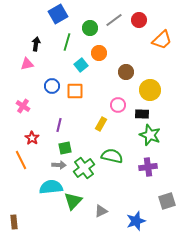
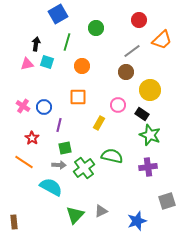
gray line: moved 18 px right, 31 px down
green circle: moved 6 px right
orange circle: moved 17 px left, 13 px down
cyan square: moved 34 px left, 3 px up; rotated 32 degrees counterclockwise
blue circle: moved 8 px left, 21 px down
orange square: moved 3 px right, 6 px down
black rectangle: rotated 32 degrees clockwise
yellow rectangle: moved 2 px left, 1 px up
orange line: moved 3 px right, 2 px down; rotated 30 degrees counterclockwise
cyan semicircle: rotated 35 degrees clockwise
green triangle: moved 2 px right, 14 px down
blue star: moved 1 px right
